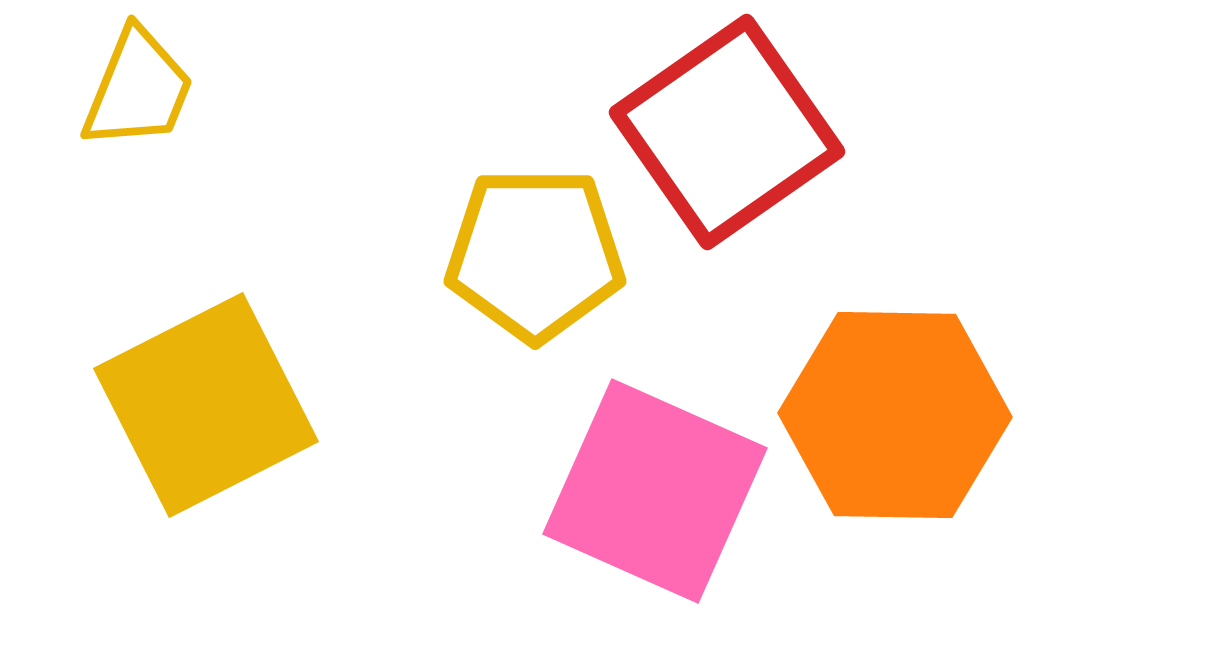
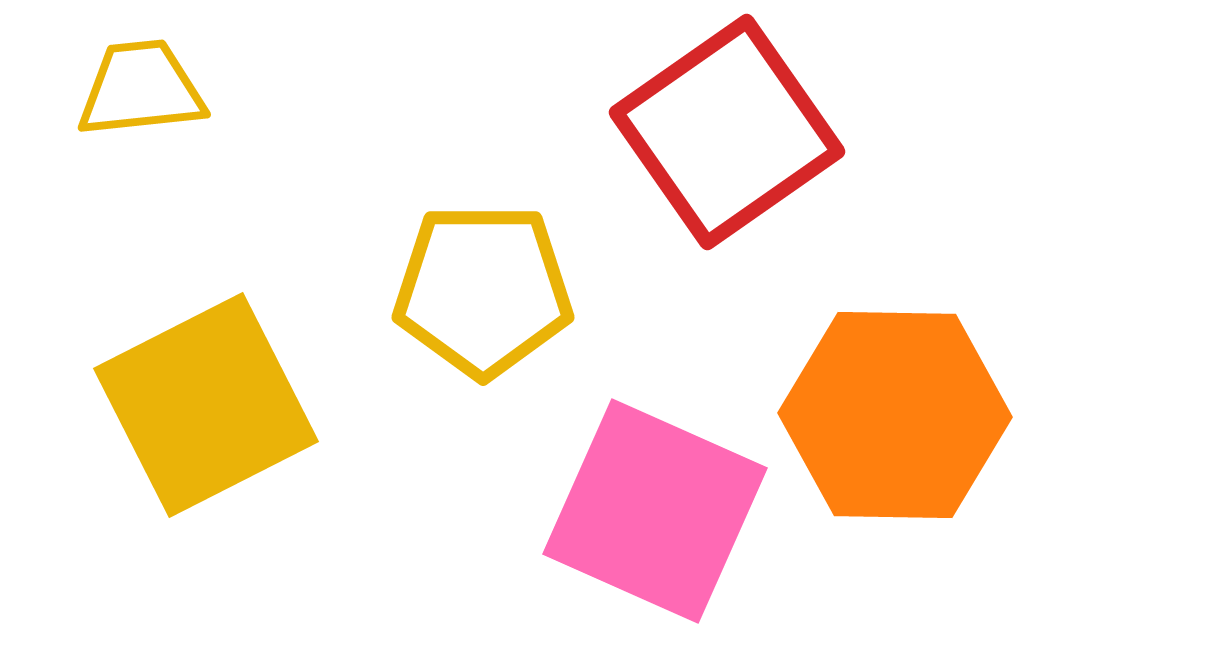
yellow trapezoid: moved 3 px right; rotated 118 degrees counterclockwise
yellow pentagon: moved 52 px left, 36 px down
pink square: moved 20 px down
